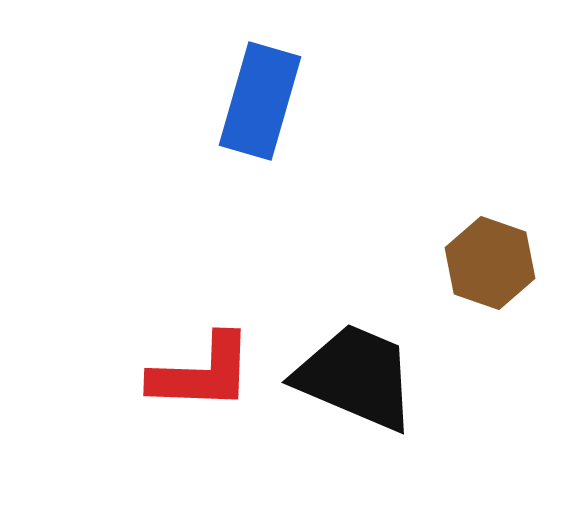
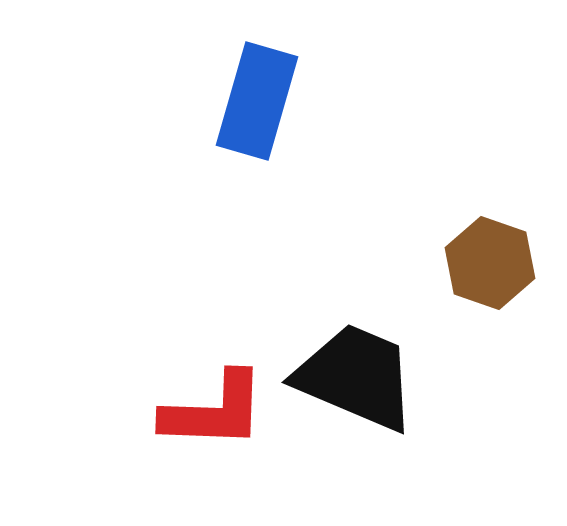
blue rectangle: moved 3 px left
red L-shape: moved 12 px right, 38 px down
